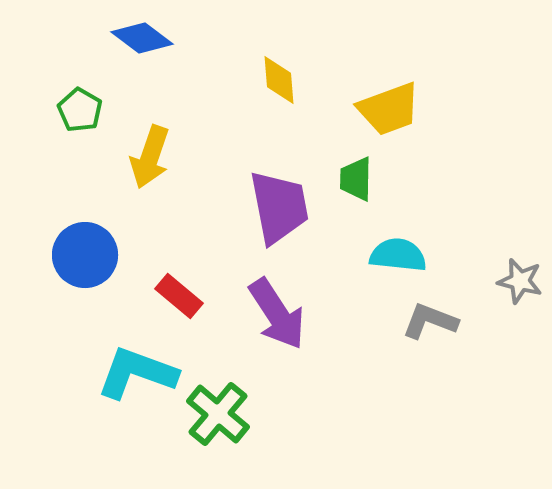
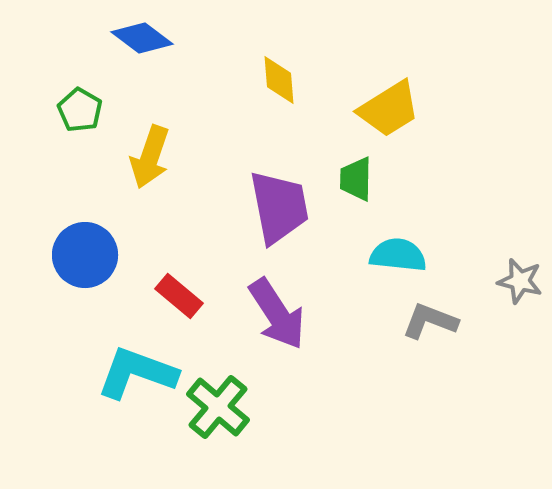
yellow trapezoid: rotated 12 degrees counterclockwise
green cross: moved 7 px up
